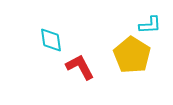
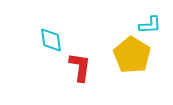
red L-shape: rotated 36 degrees clockwise
